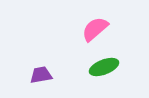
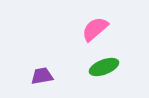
purple trapezoid: moved 1 px right, 1 px down
